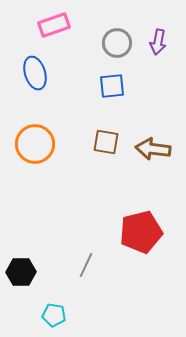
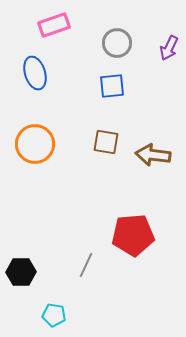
purple arrow: moved 11 px right, 6 px down; rotated 15 degrees clockwise
brown arrow: moved 6 px down
red pentagon: moved 8 px left, 3 px down; rotated 9 degrees clockwise
